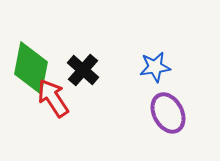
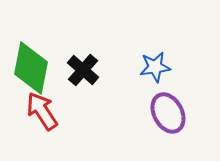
red arrow: moved 11 px left, 13 px down
